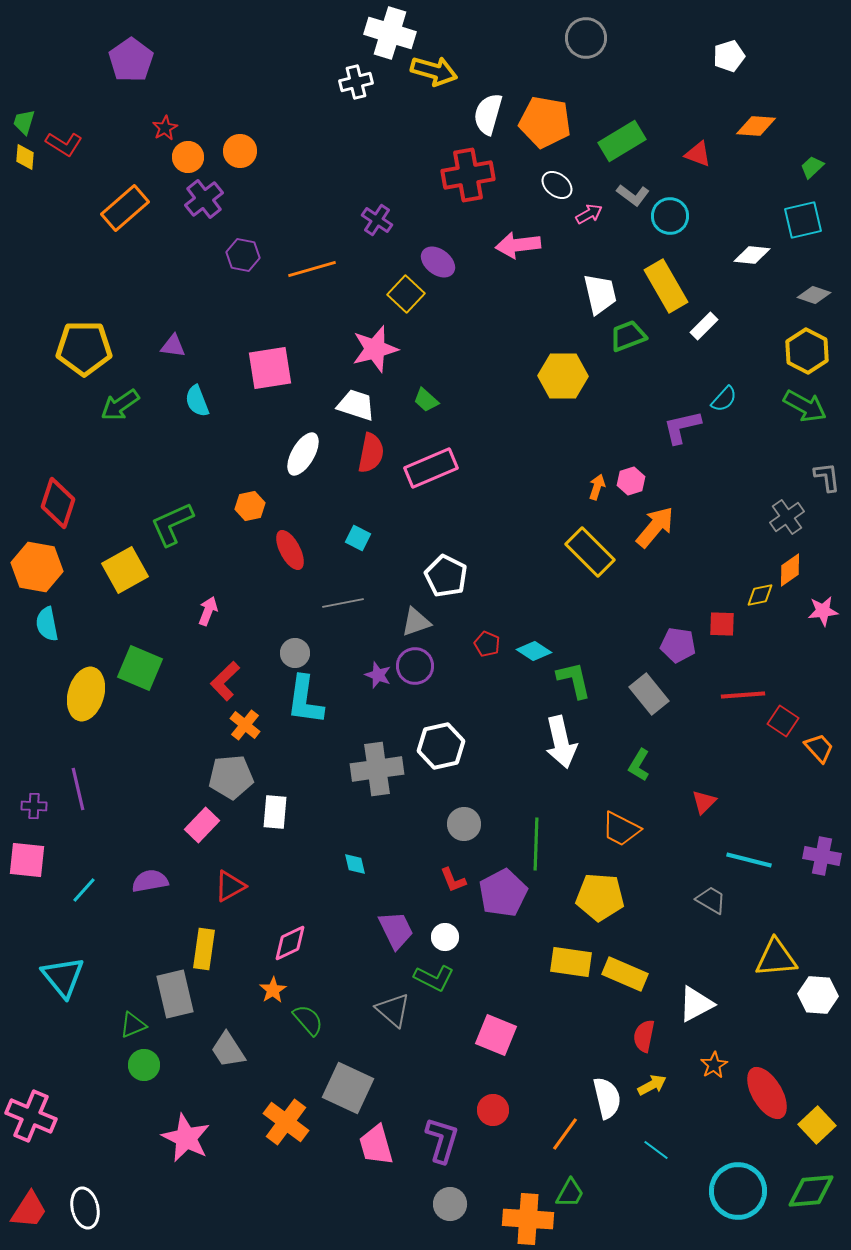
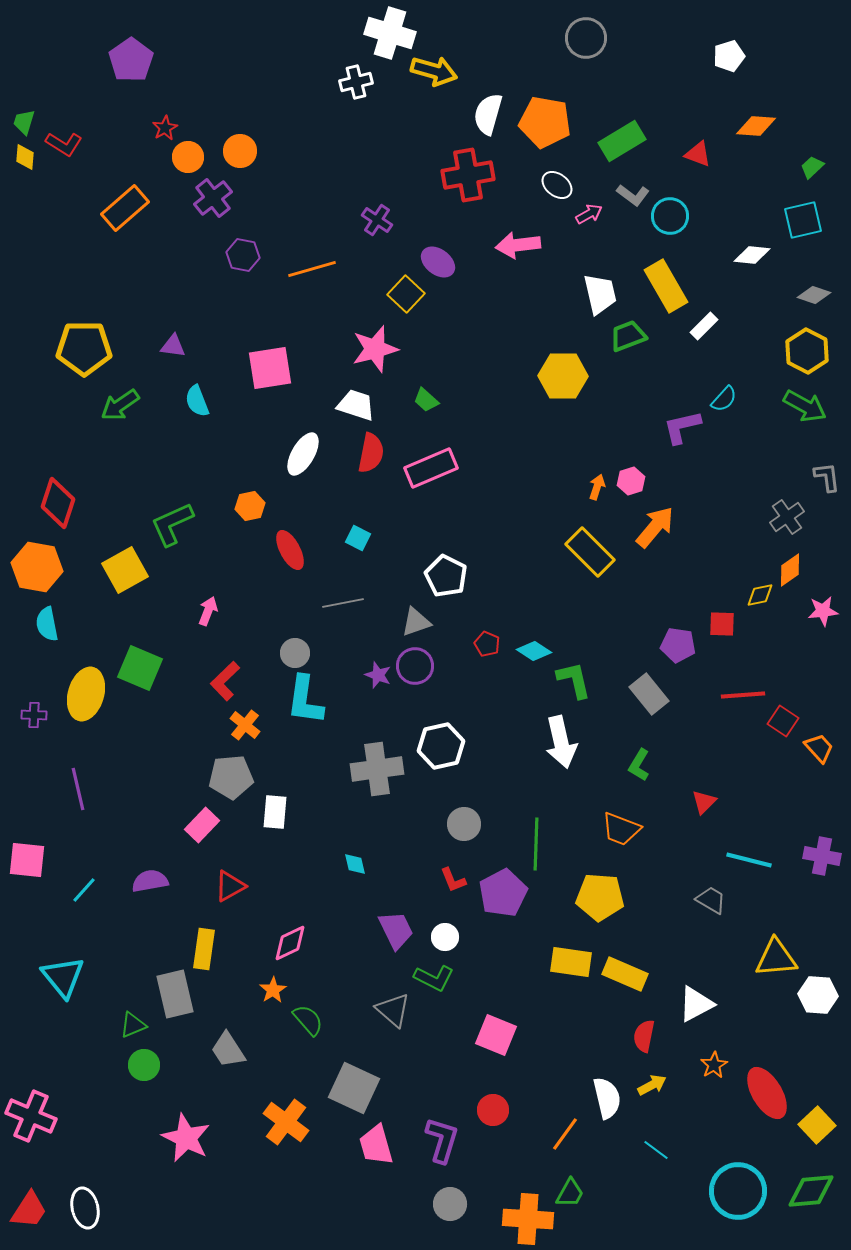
purple cross at (204, 199): moved 9 px right, 1 px up
purple cross at (34, 806): moved 91 px up
orange trapezoid at (621, 829): rotated 6 degrees counterclockwise
gray square at (348, 1088): moved 6 px right
